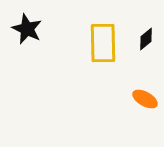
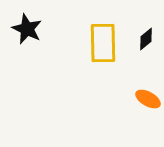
orange ellipse: moved 3 px right
